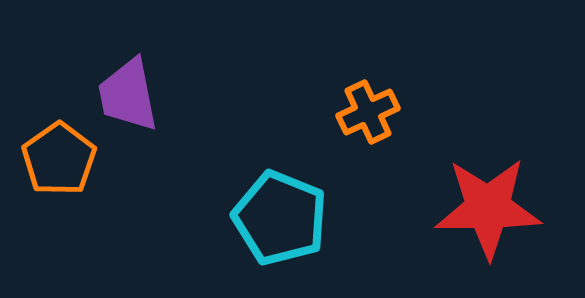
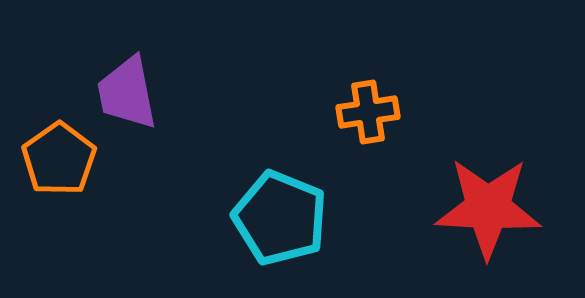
purple trapezoid: moved 1 px left, 2 px up
orange cross: rotated 16 degrees clockwise
red star: rotated 3 degrees clockwise
